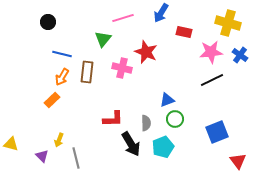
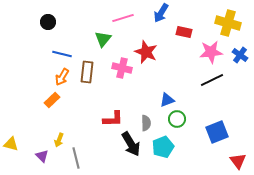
green circle: moved 2 px right
